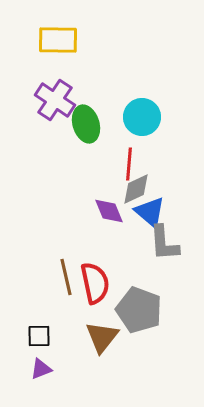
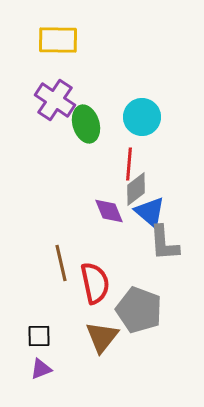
gray diamond: rotated 12 degrees counterclockwise
brown line: moved 5 px left, 14 px up
